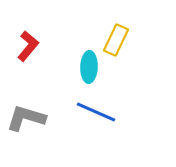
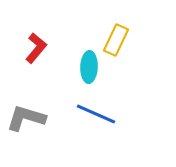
red L-shape: moved 8 px right, 2 px down
blue line: moved 2 px down
